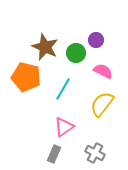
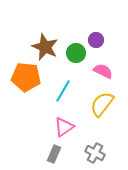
orange pentagon: rotated 8 degrees counterclockwise
cyan line: moved 2 px down
